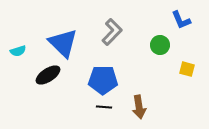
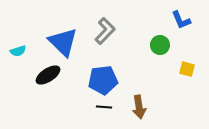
gray L-shape: moved 7 px left, 1 px up
blue triangle: moved 1 px up
blue pentagon: rotated 8 degrees counterclockwise
